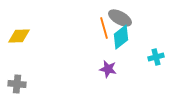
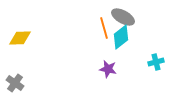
gray ellipse: moved 3 px right, 1 px up
yellow diamond: moved 1 px right, 2 px down
cyan cross: moved 5 px down
gray cross: moved 2 px left, 1 px up; rotated 30 degrees clockwise
